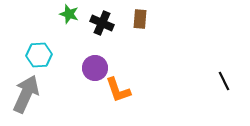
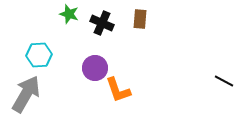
black line: rotated 36 degrees counterclockwise
gray arrow: rotated 6 degrees clockwise
